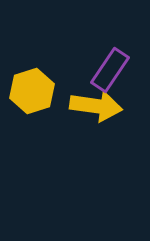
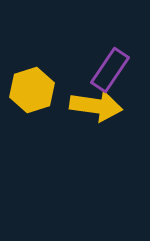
yellow hexagon: moved 1 px up
